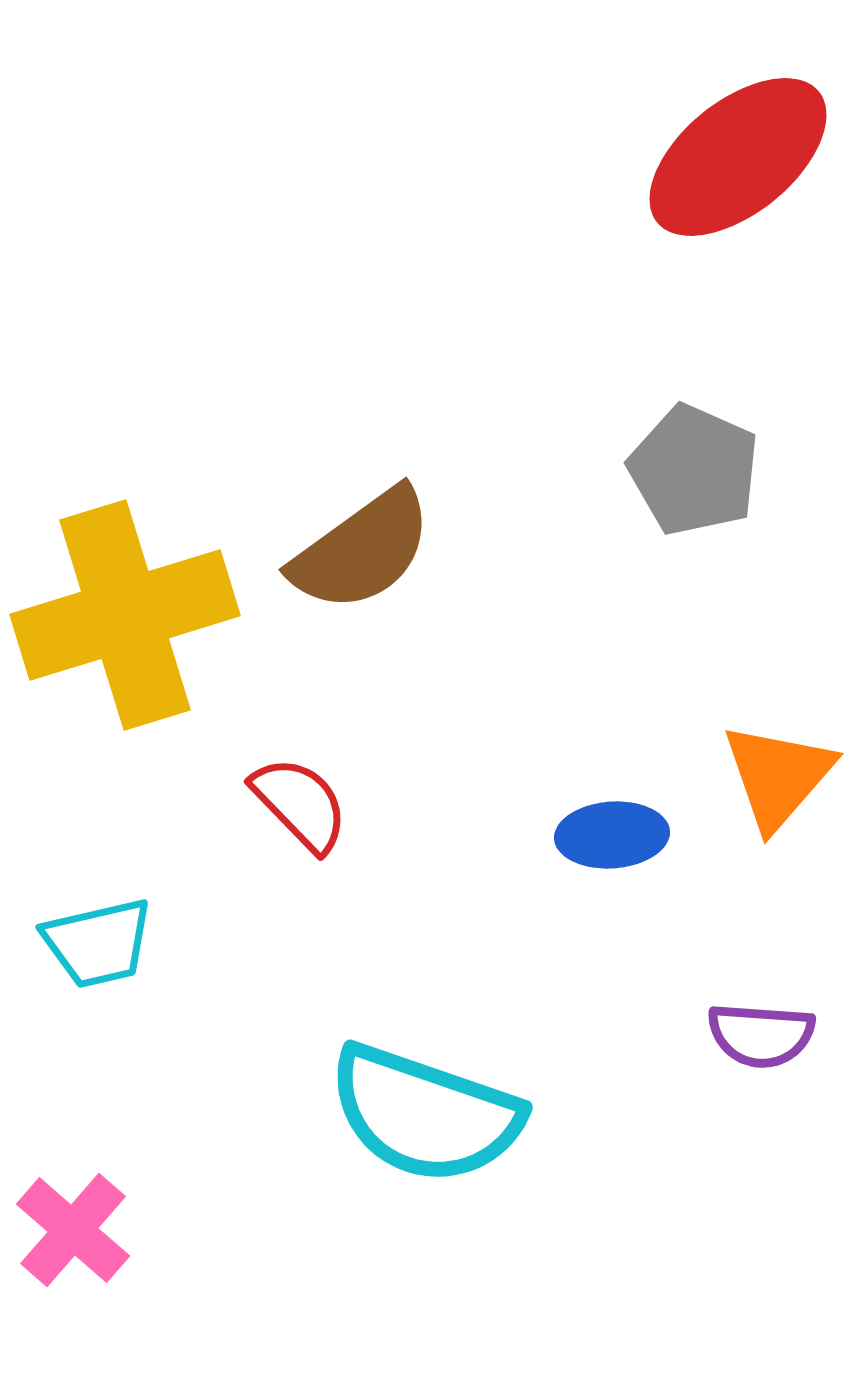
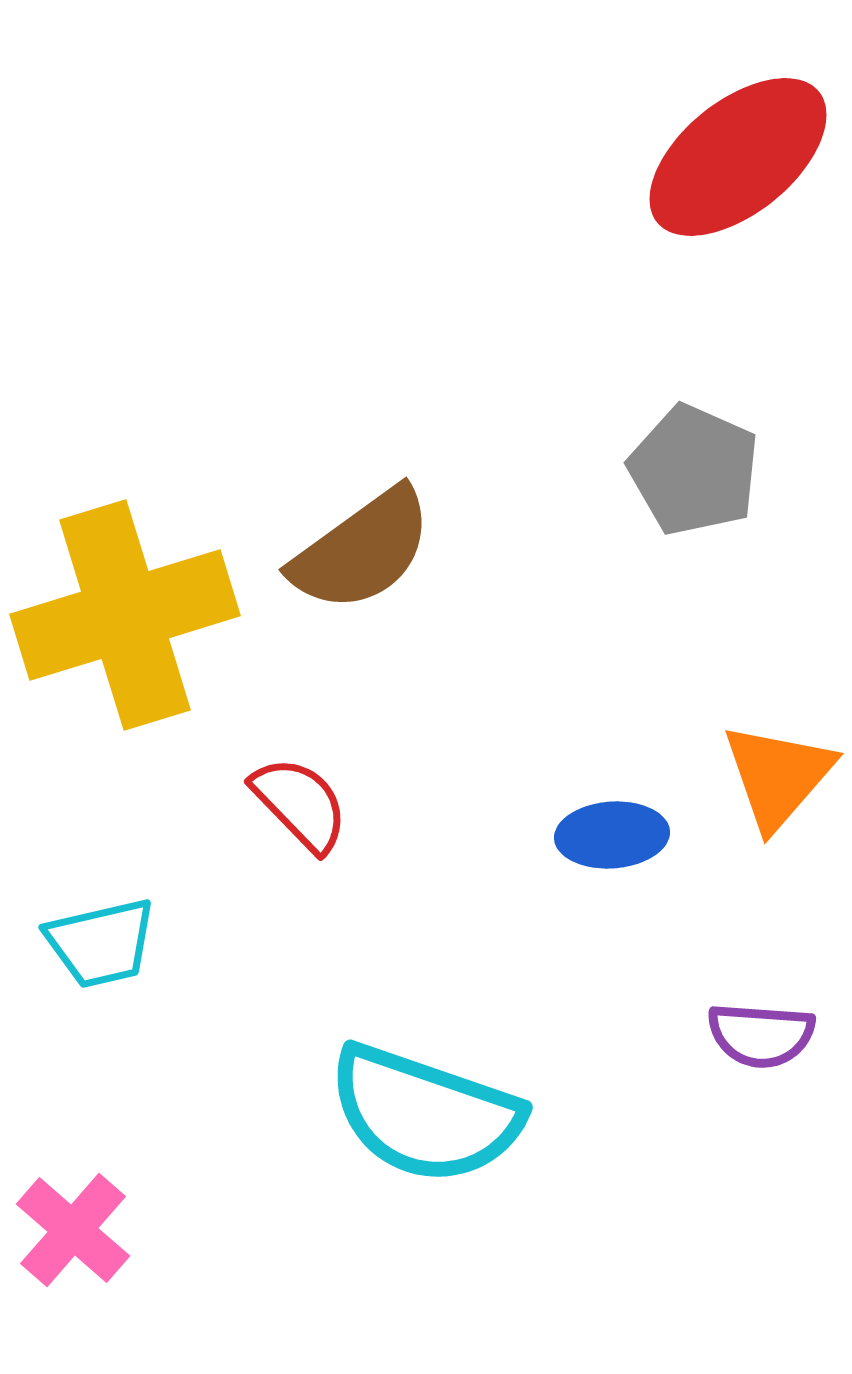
cyan trapezoid: moved 3 px right
